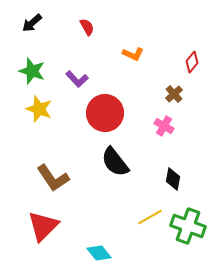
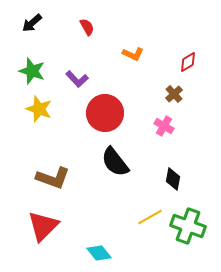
red diamond: moved 4 px left; rotated 20 degrees clockwise
brown L-shape: rotated 36 degrees counterclockwise
